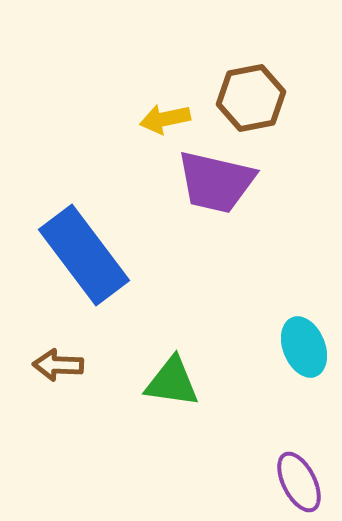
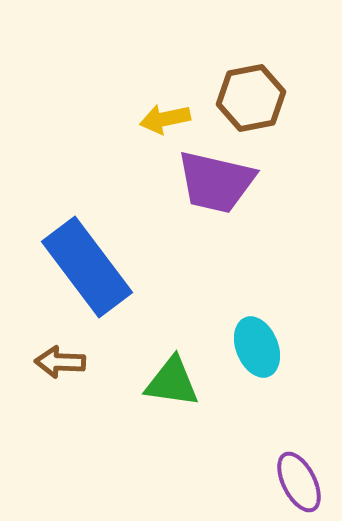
blue rectangle: moved 3 px right, 12 px down
cyan ellipse: moved 47 px left
brown arrow: moved 2 px right, 3 px up
